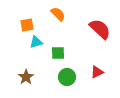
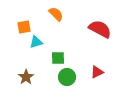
orange semicircle: moved 2 px left
orange square: moved 3 px left, 2 px down
red semicircle: rotated 15 degrees counterclockwise
green square: moved 5 px down
